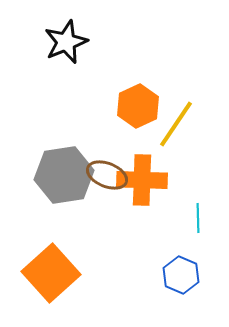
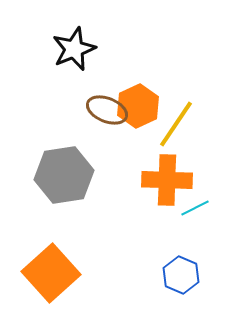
black star: moved 8 px right, 7 px down
brown ellipse: moved 65 px up
orange cross: moved 25 px right
cyan line: moved 3 px left, 10 px up; rotated 64 degrees clockwise
